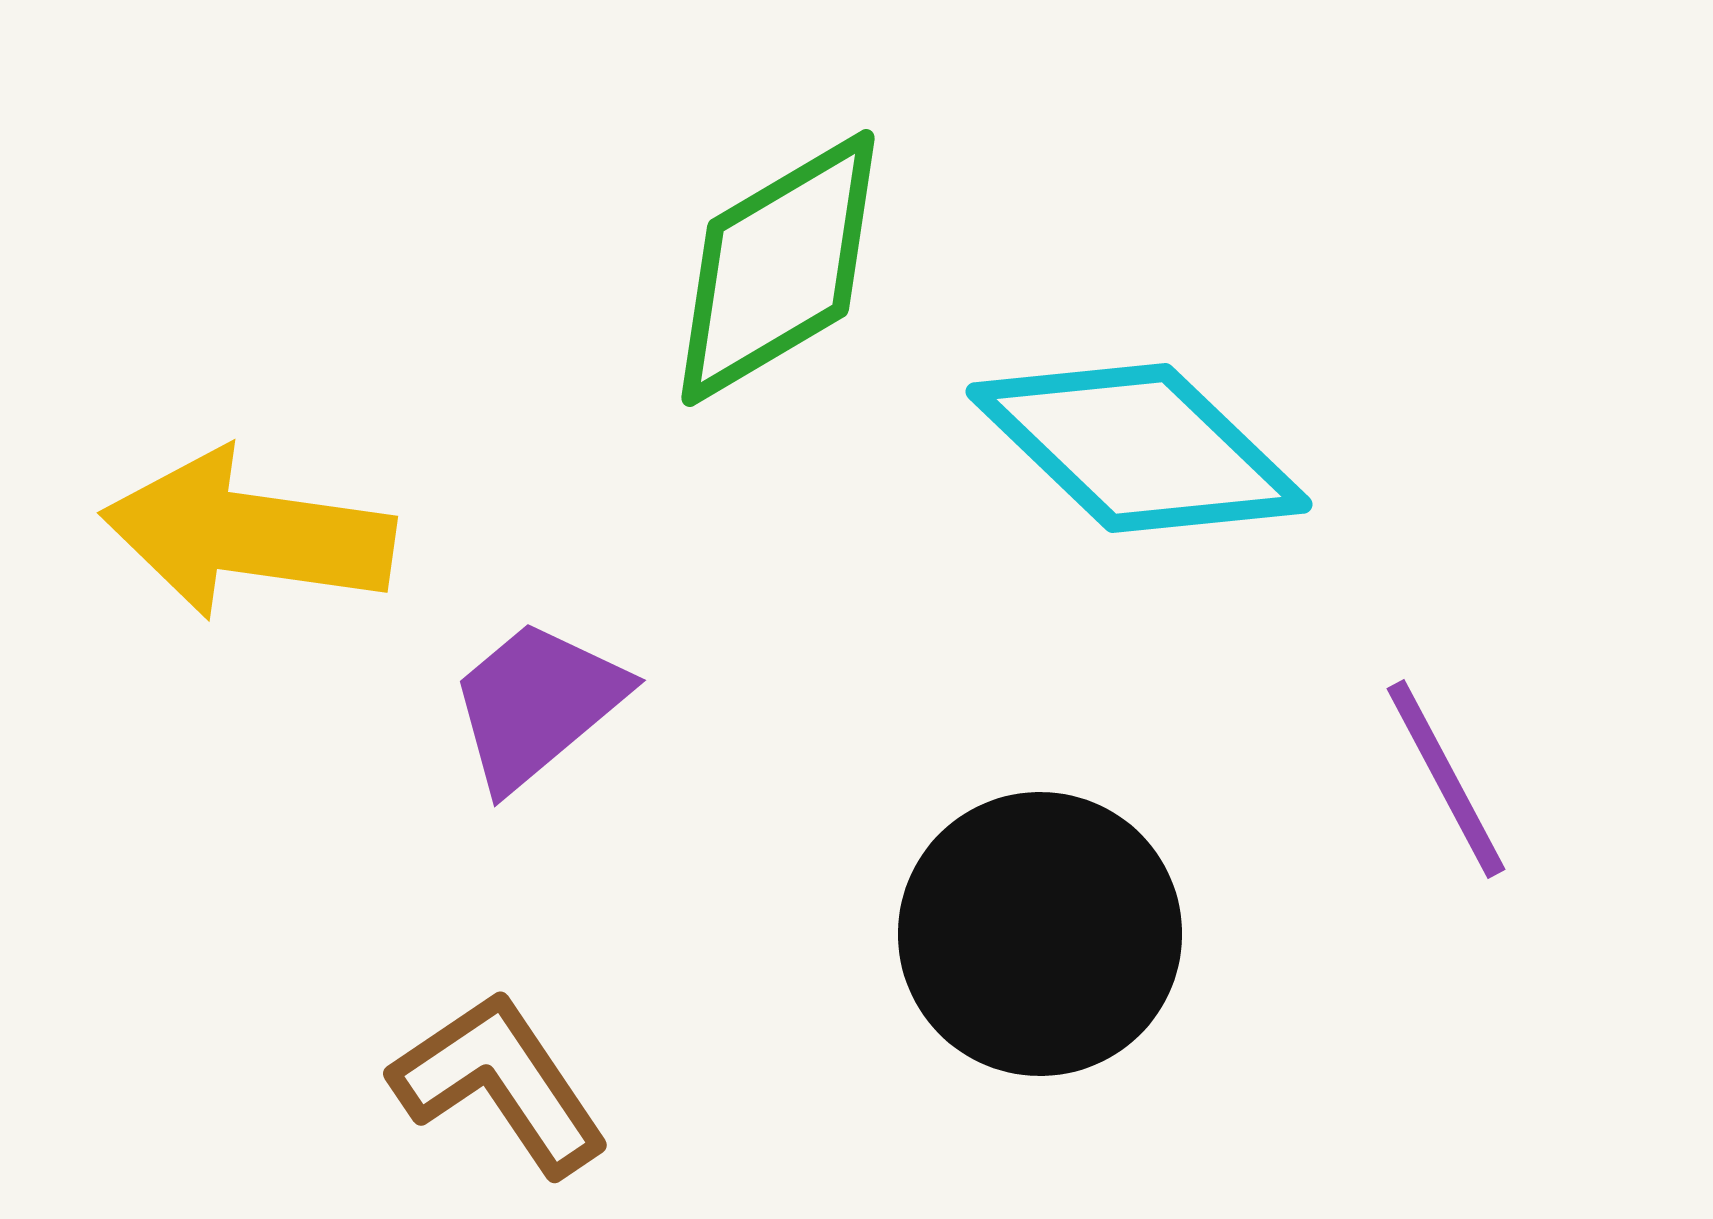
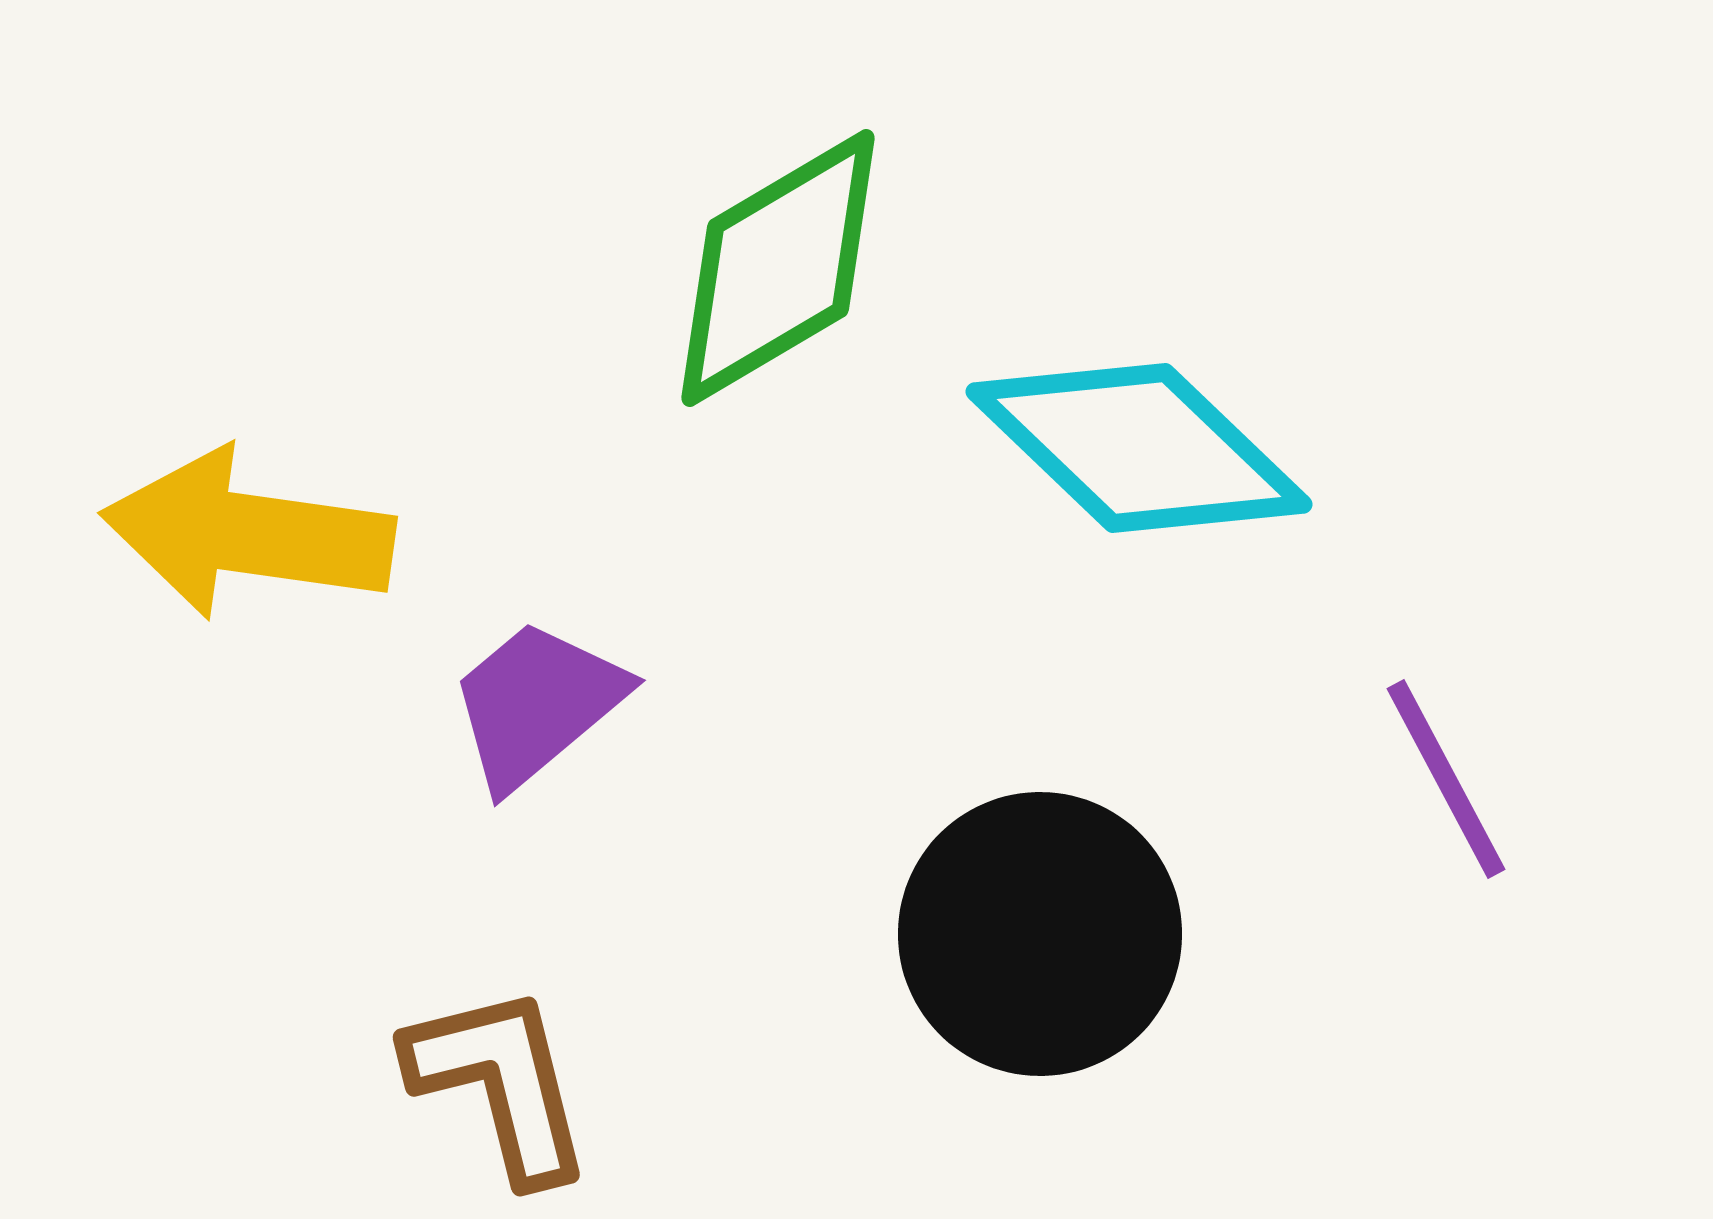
brown L-shape: rotated 20 degrees clockwise
